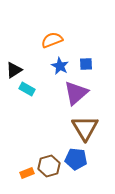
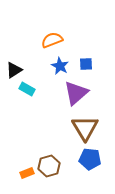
blue pentagon: moved 14 px right
